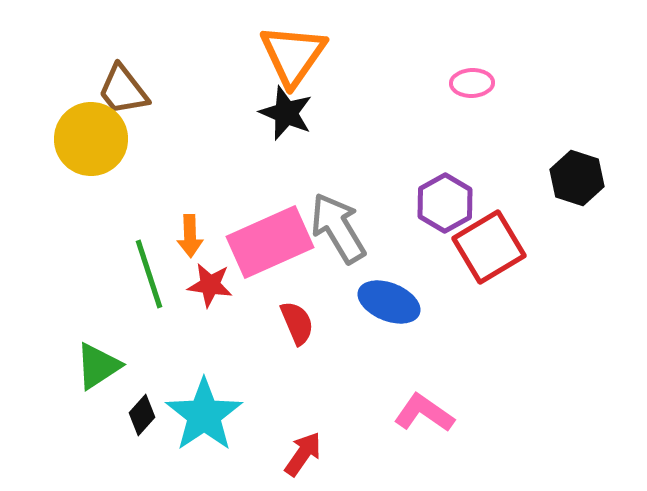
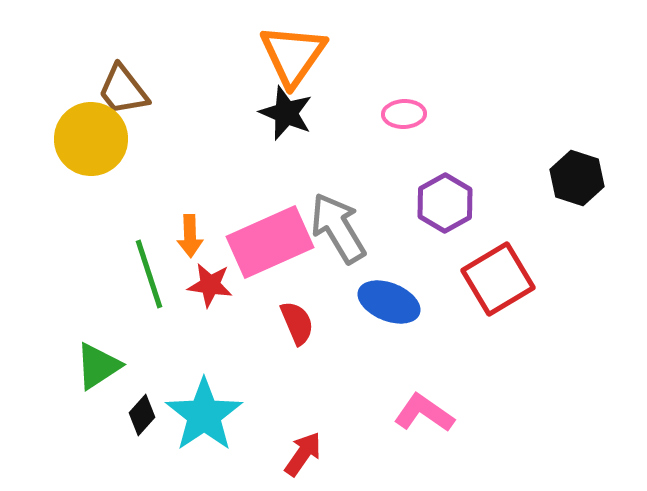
pink ellipse: moved 68 px left, 31 px down
red square: moved 9 px right, 32 px down
